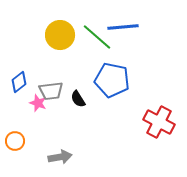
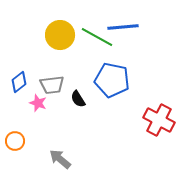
green line: rotated 12 degrees counterclockwise
gray trapezoid: moved 1 px right, 6 px up
red cross: moved 2 px up
gray arrow: moved 2 px down; rotated 130 degrees counterclockwise
